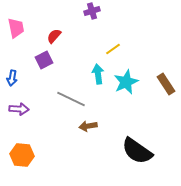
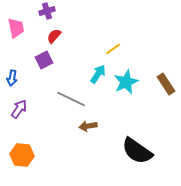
purple cross: moved 45 px left
cyan arrow: rotated 42 degrees clockwise
purple arrow: rotated 60 degrees counterclockwise
